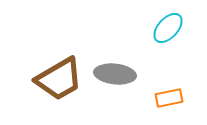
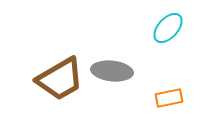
gray ellipse: moved 3 px left, 3 px up
brown trapezoid: moved 1 px right
